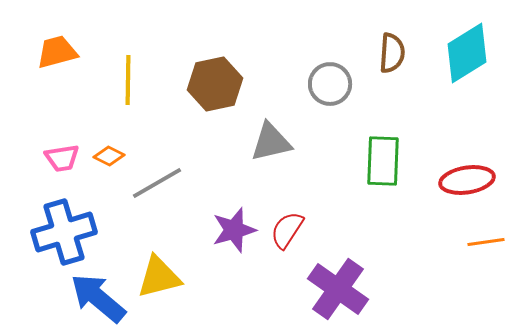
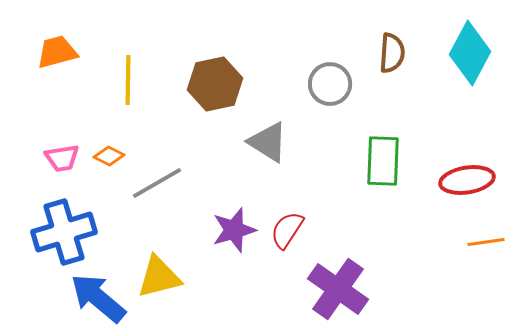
cyan diamond: moved 3 px right; rotated 30 degrees counterclockwise
gray triangle: moved 3 px left; rotated 45 degrees clockwise
